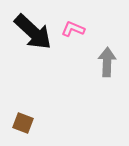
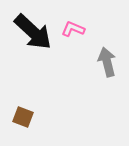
gray arrow: rotated 16 degrees counterclockwise
brown square: moved 6 px up
